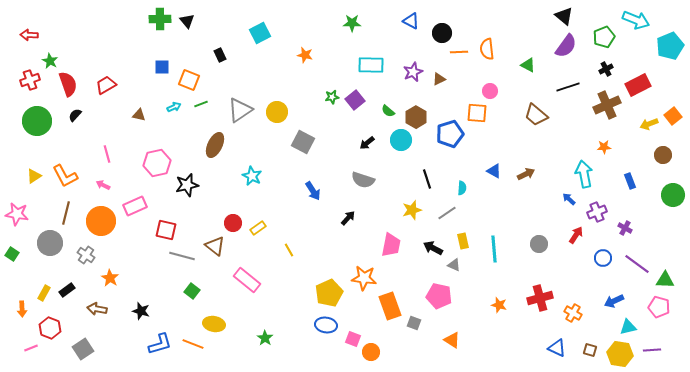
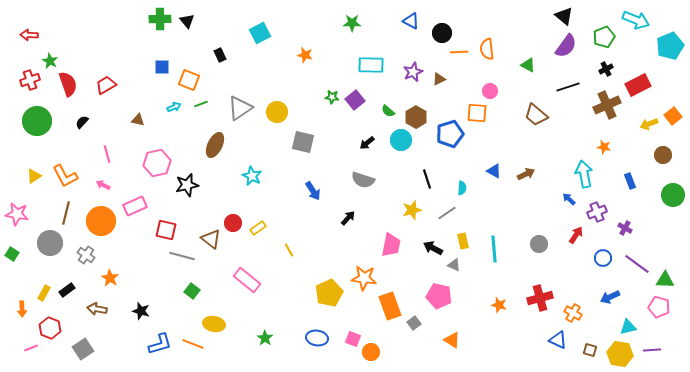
green star at (332, 97): rotated 16 degrees clockwise
gray triangle at (240, 110): moved 2 px up
black semicircle at (75, 115): moved 7 px right, 7 px down
brown triangle at (139, 115): moved 1 px left, 5 px down
gray square at (303, 142): rotated 15 degrees counterclockwise
orange star at (604, 147): rotated 16 degrees clockwise
brown triangle at (215, 246): moved 4 px left, 7 px up
blue arrow at (614, 301): moved 4 px left, 4 px up
gray square at (414, 323): rotated 32 degrees clockwise
blue ellipse at (326, 325): moved 9 px left, 13 px down
blue triangle at (557, 348): moved 1 px right, 8 px up
